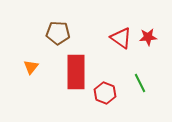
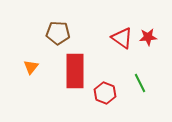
red triangle: moved 1 px right
red rectangle: moved 1 px left, 1 px up
